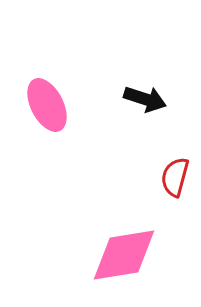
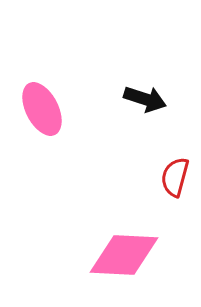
pink ellipse: moved 5 px left, 4 px down
pink diamond: rotated 12 degrees clockwise
